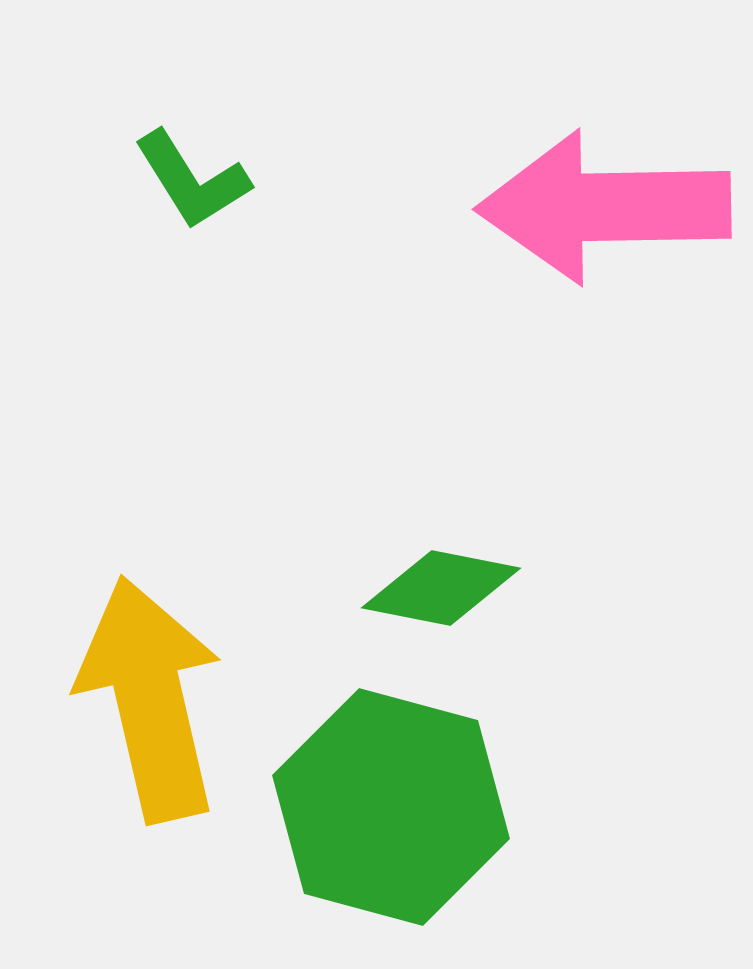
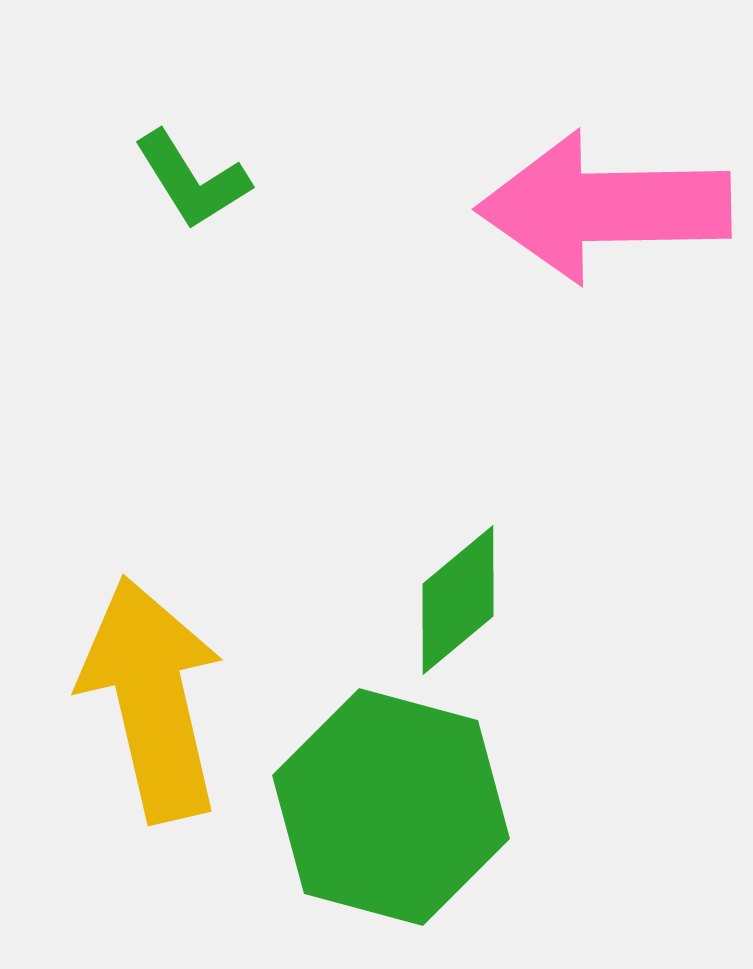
green diamond: moved 17 px right, 12 px down; rotated 51 degrees counterclockwise
yellow arrow: moved 2 px right
